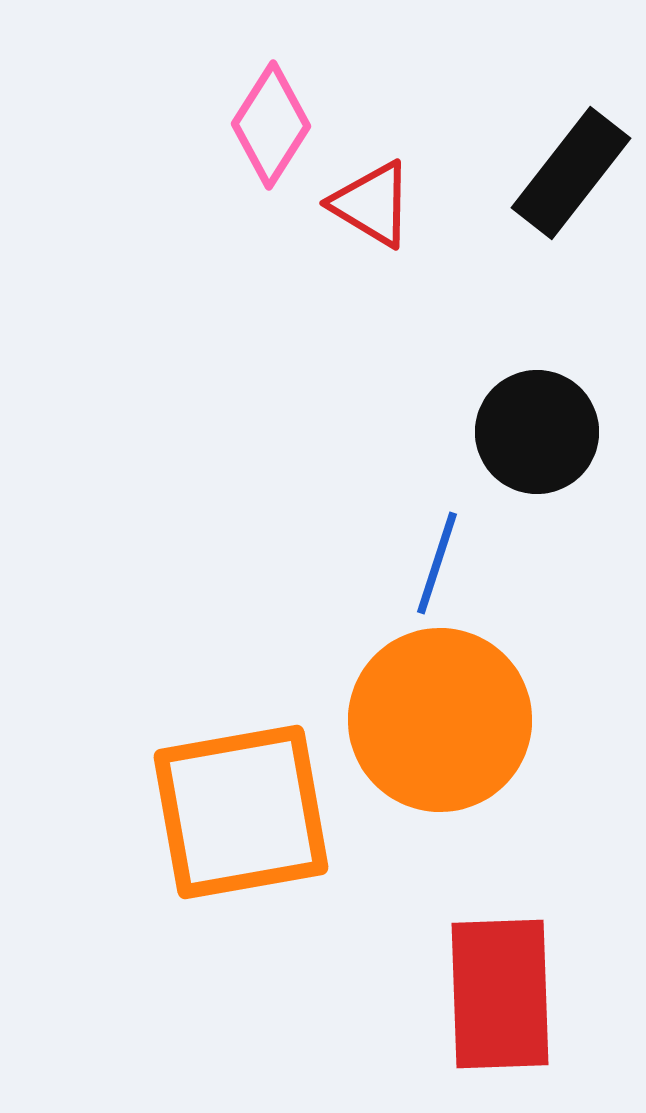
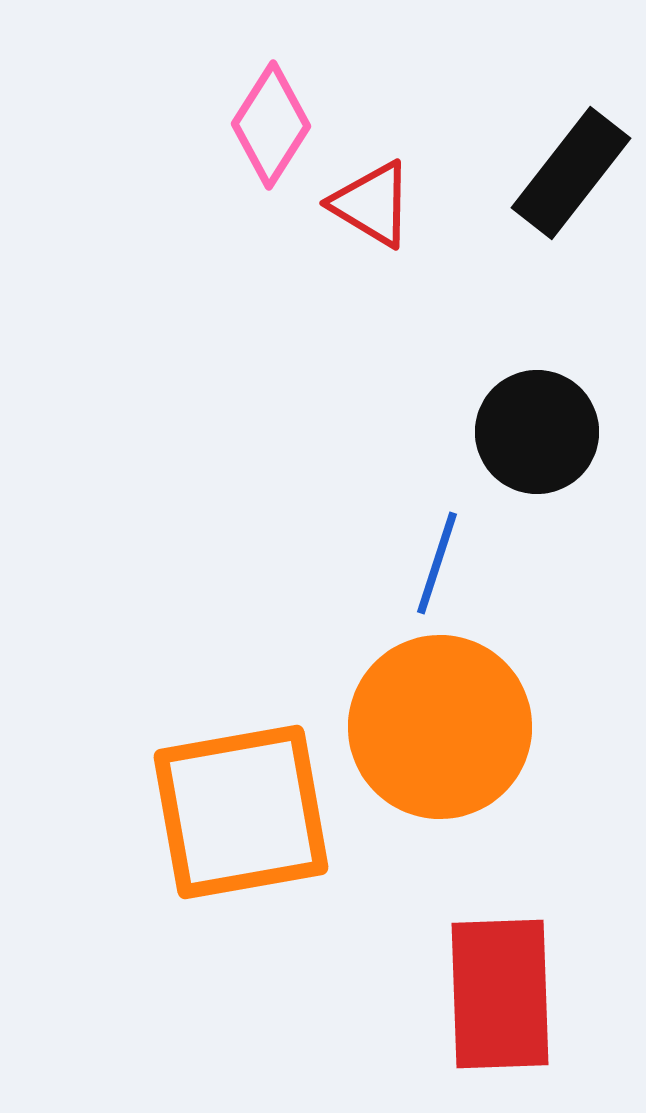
orange circle: moved 7 px down
